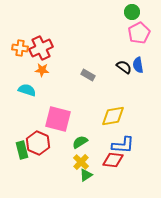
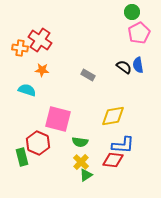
red cross: moved 1 px left, 8 px up; rotated 30 degrees counterclockwise
green semicircle: rotated 140 degrees counterclockwise
green rectangle: moved 7 px down
